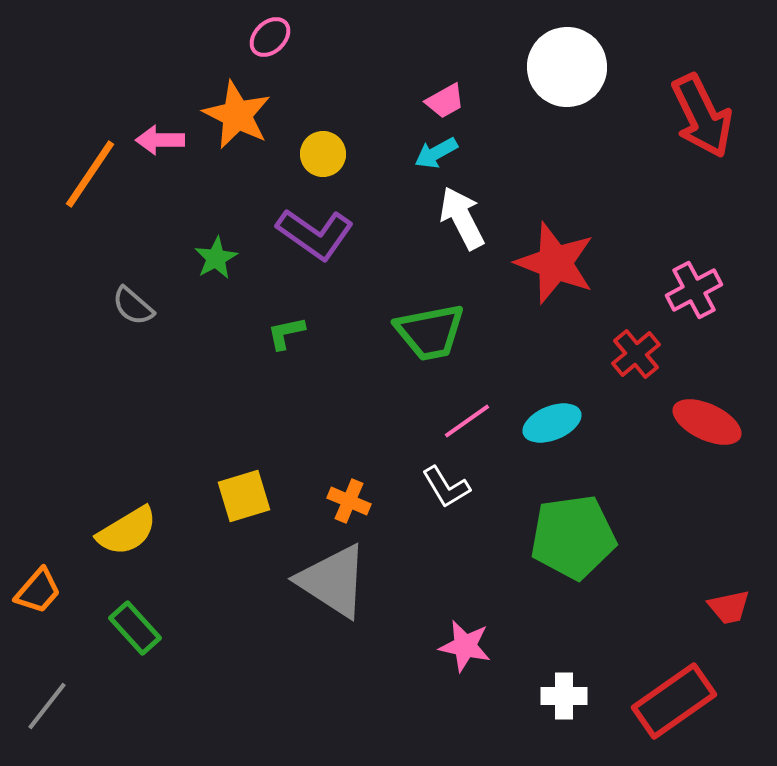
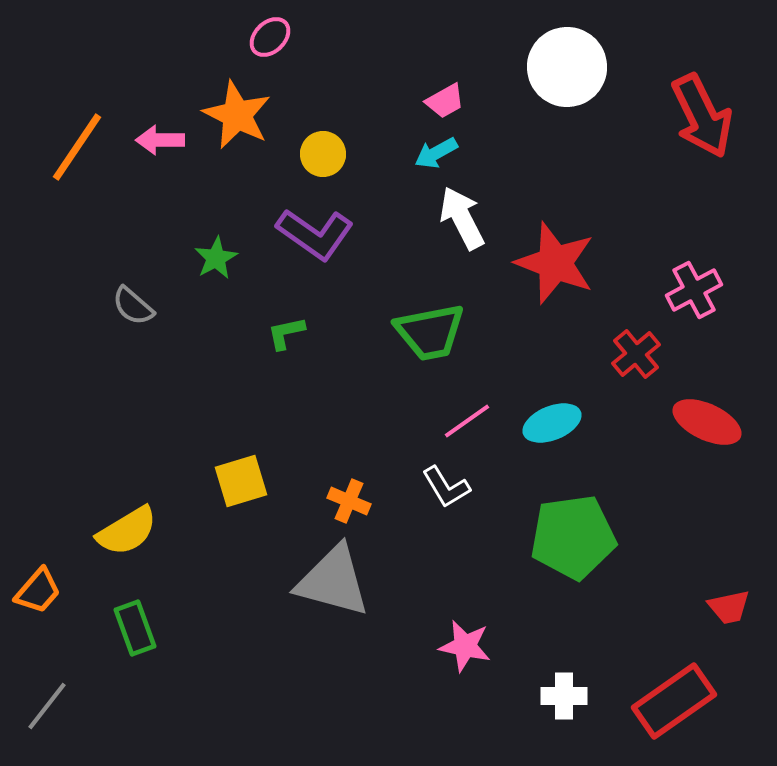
orange line: moved 13 px left, 27 px up
yellow square: moved 3 px left, 15 px up
gray triangle: rotated 18 degrees counterclockwise
green rectangle: rotated 22 degrees clockwise
